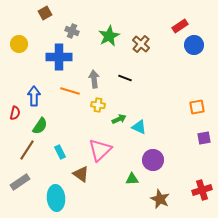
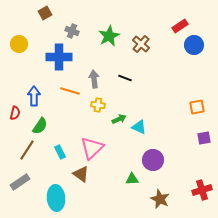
pink triangle: moved 8 px left, 2 px up
